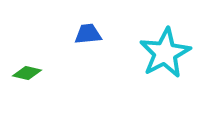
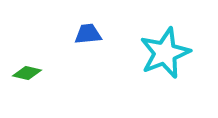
cyan star: rotated 6 degrees clockwise
